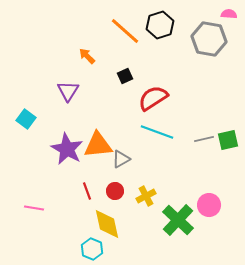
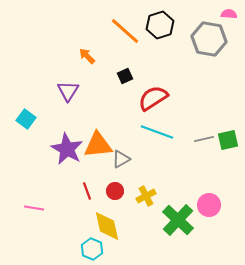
yellow diamond: moved 2 px down
